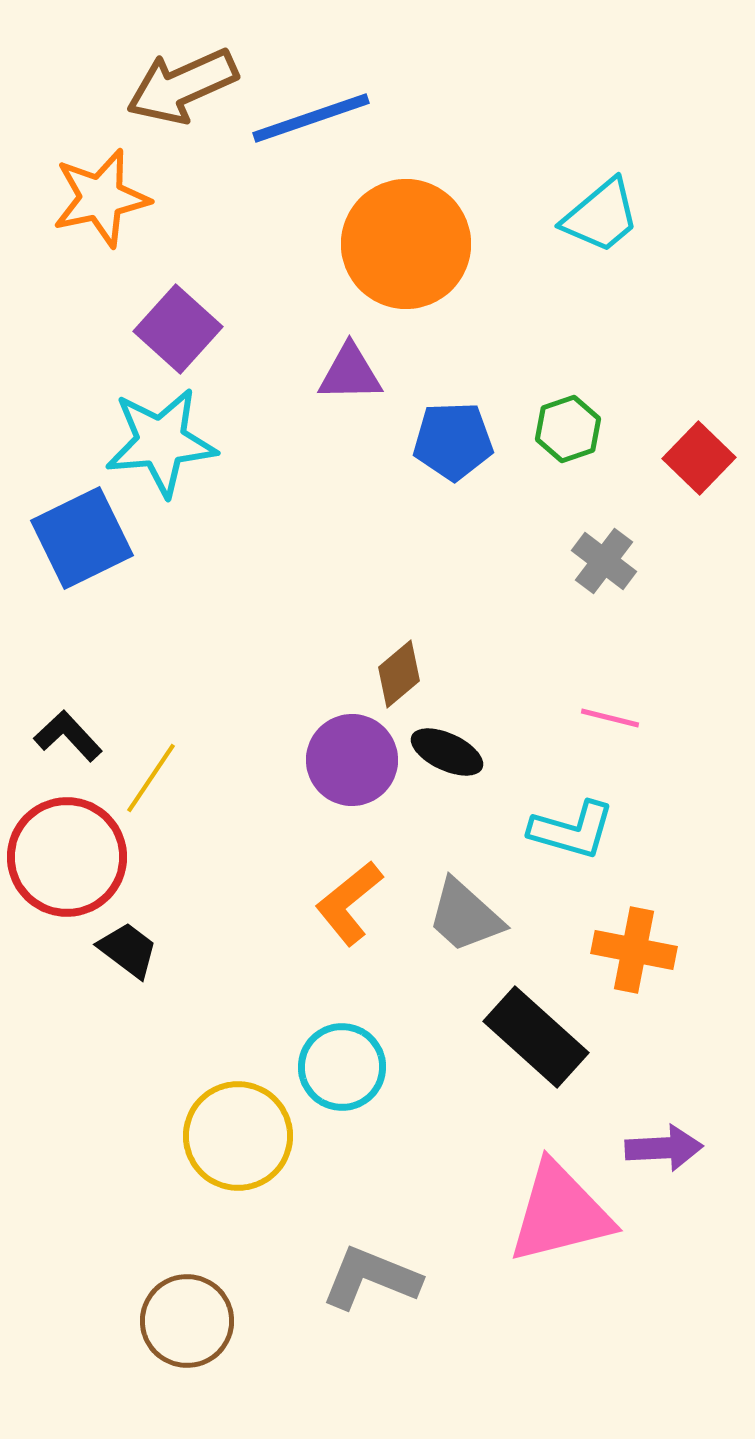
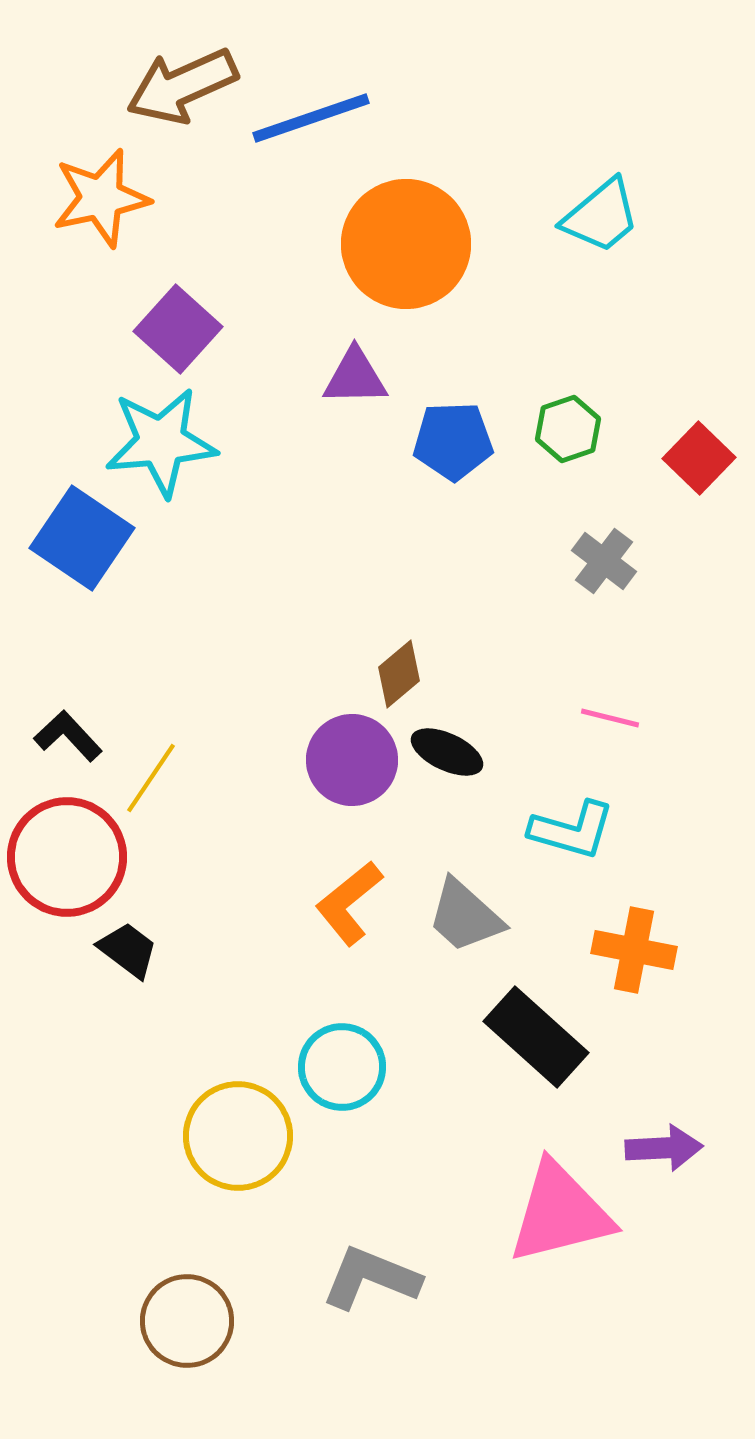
purple triangle: moved 5 px right, 4 px down
blue square: rotated 30 degrees counterclockwise
